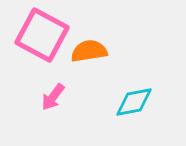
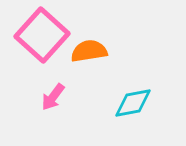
pink square: rotated 14 degrees clockwise
cyan diamond: moved 1 px left, 1 px down
